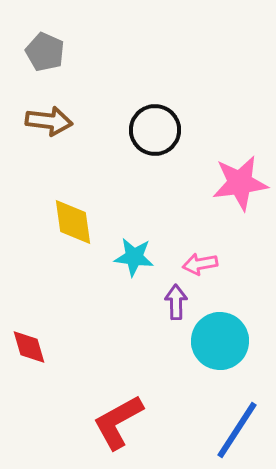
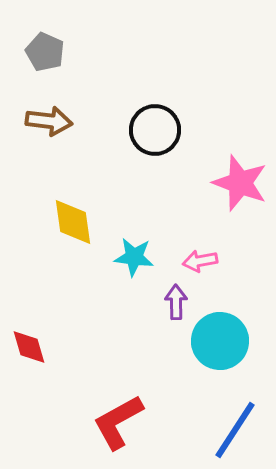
pink star: rotated 28 degrees clockwise
pink arrow: moved 3 px up
blue line: moved 2 px left
